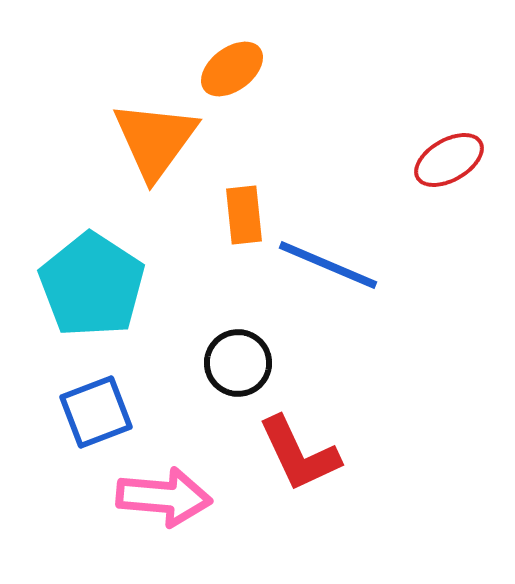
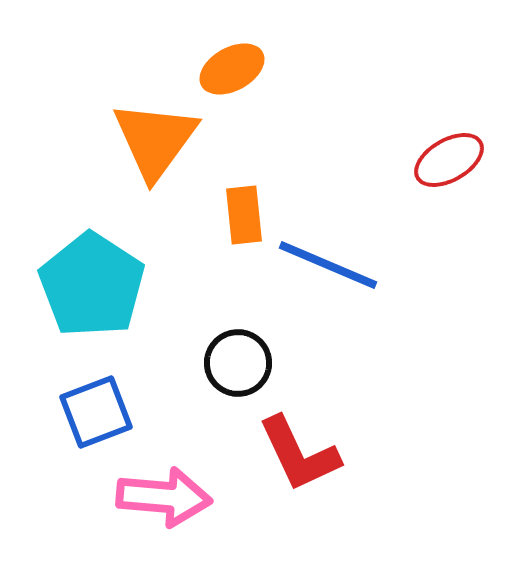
orange ellipse: rotated 8 degrees clockwise
